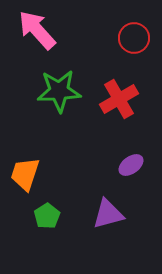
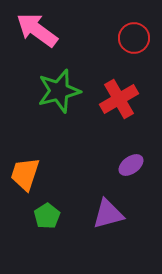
pink arrow: rotated 12 degrees counterclockwise
green star: rotated 12 degrees counterclockwise
